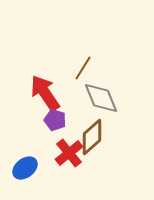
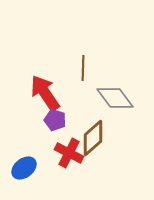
brown line: rotated 30 degrees counterclockwise
gray diamond: moved 14 px right; rotated 15 degrees counterclockwise
brown diamond: moved 1 px right, 1 px down
red cross: rotated 24 degrees counterclockwise
blue ellipse: moved 1 px left
